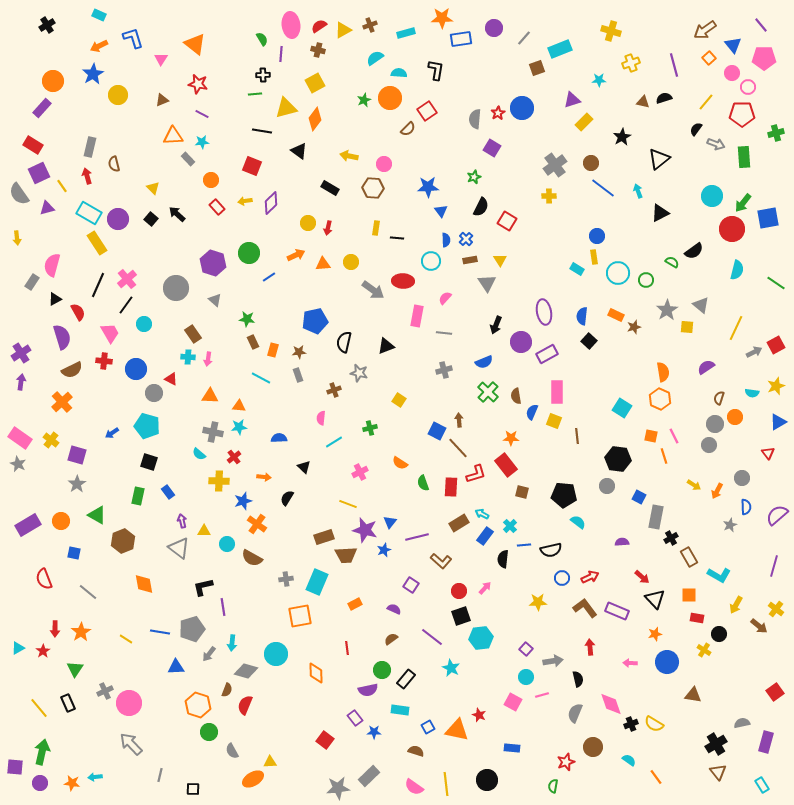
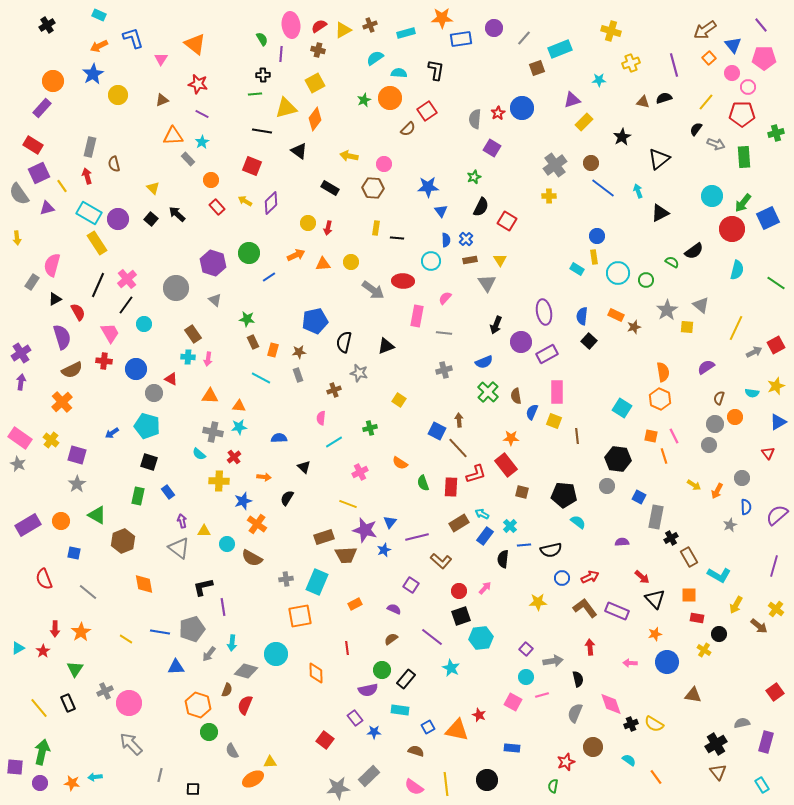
cyan star at (202, 142): rotated 24 degrees counterclockwise
yellow arrow at (245, 201): rotated 40 degrees clockwise
blue square at (768, 218): rotated 15 degrees counterclockwise
